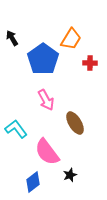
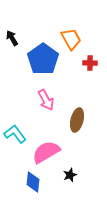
orange trapezoid: rotated 60 degrees counterclockwise
brown ellipse: moved 2 px right, 3 px up; rotated 45 degrees clockwise
cyan L-shape: moved 1 px left, 5 px down
pink semicircle: moved 1 px left; rotated 96 degrees clockwise
blue diamond: rotated 45 degrees counterclockwise
